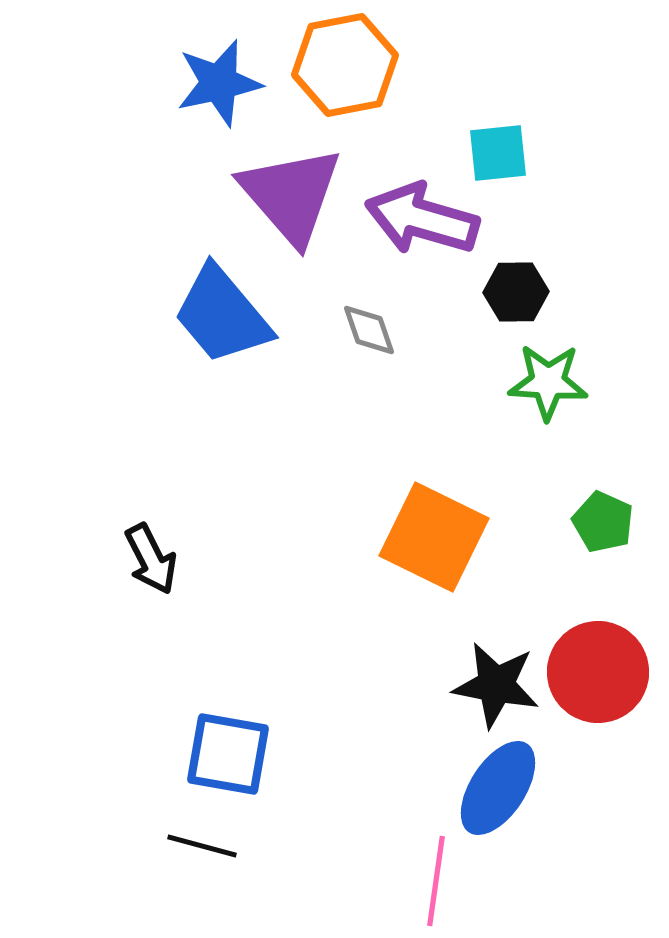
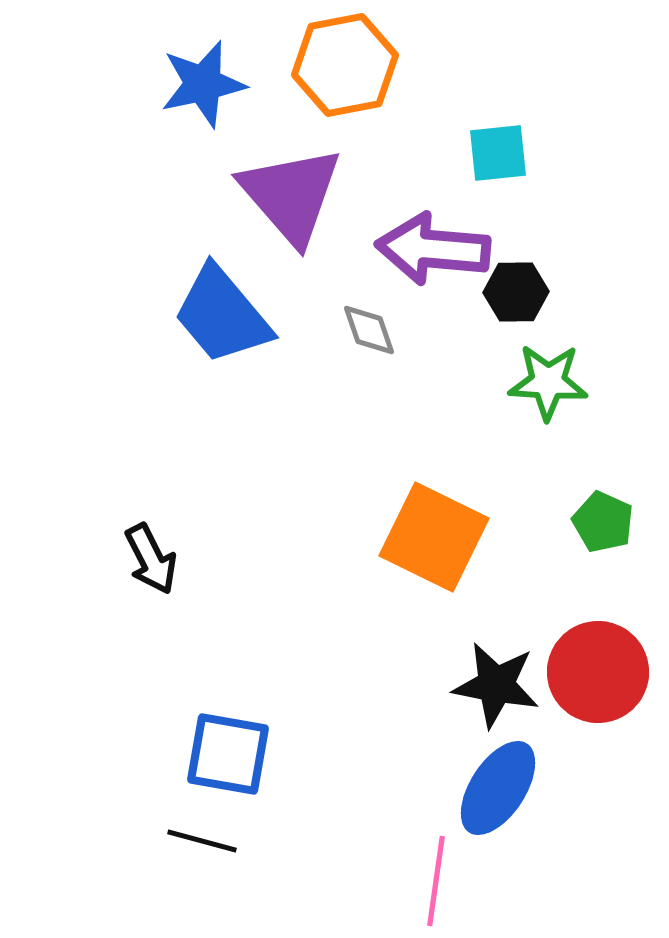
blue star: moved 16 px left, 1 px down
purple arrow: moved 11 px right, 30 px down; rotated 11 degrees counterclockwise
black line: moved 5 px up
